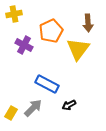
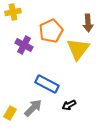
yellow cross: moved 1 px left, 2 px up
yellow rectangle: moved 1 px left
